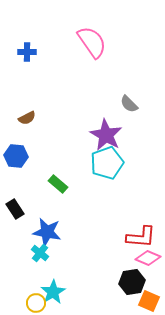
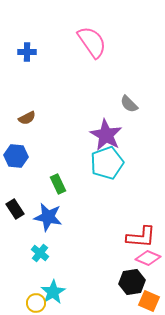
green rectangle: rotated 24 degrees clockwise
blue star: moved 1 px right, 15 px up
